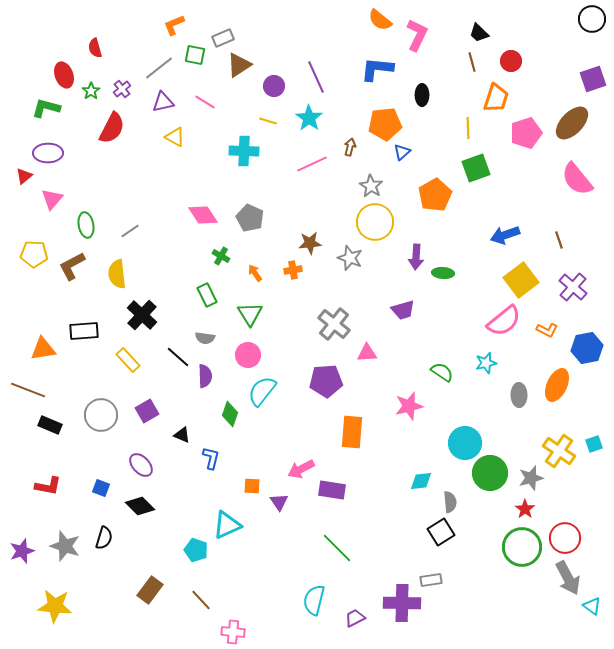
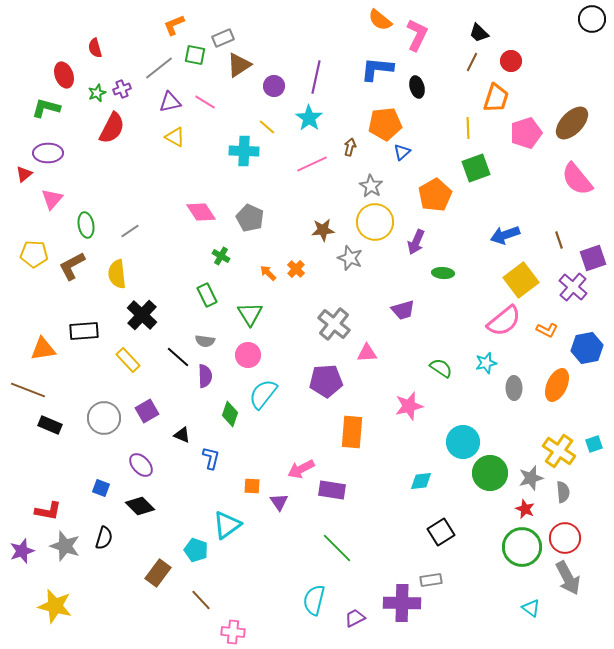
brown line at (472, 62): rotated 42 degrees clockwise
purple line at (316, 77): rotated 36 degrees clockwise
purple square at (593, 79): moved 179 px down
purple cross at (122, 89): rotated 18 degrees clockwise
green star at (91, 91): moved 6 px right, 2 px down; rotated 12 degrees clockwise
black ellipse at (422, 95): moved 5 px left, 8 px up; rotated 15 degrees counterclockwise
purple triangle at (163, 102): moved 7 px right
yellow line at (268, 121): moved 1 px left, 6 px down; rotated 24 degrees clockwise
red triangle at (24, 176): moved 2 px up
pink diamond at (203, 215): moved 2 px left, 3 px up
brown star at (310, 243): moved 13 px right, 13 px up
purple arrow at (416, 257): moved 15 px up; rotated 20 degrees clockwise
orange cross at (293, 270): moved 3 px right, 1 px up; rotated 36 degrees counterclockwise
orange arrow at (255, 273): moved 13 px right; rotated 12 degrees counterclockwise
gray semicircle at (205, 338): moved 3 px down
green semicircle at (442, 372): moved 1 px left, 4 px up
cyan semicircle at (262, 391): moved 1 px right, 3 px down
gray ellipse at (519, 395): moved 5 px left, 7 px up
gray circle at (101, 415): moved 3 px right, 3 px down
cyan circle at (465, 443): moved 2 px left, 1 px up
red L-shape at (48, 486): moved 25 px down
gray semicircle at (450, 502): moved 113 px right, 10 px up
red star at (525, 509): rotated 12 degrees counterclockwise
cyan triangle at (227, 525): rotated 12 degrees counterclockwise
brown rectangle at (150, 590): moved 8 px right, 17 px up
yellow star at (55, 606): rotated 8 degrees clockwise
cyan triangle at (592, 606): moved 61 px left, 2 px down
